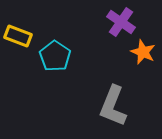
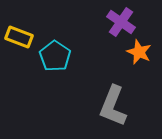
yellow rectangle: moved 1 px right, 1 px down
orange star: moved 4 px left
